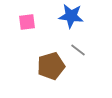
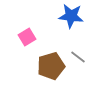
pink square: moved 15 px down; rotated 24 degrees counterclockwise
gray line: moved 7 px down
